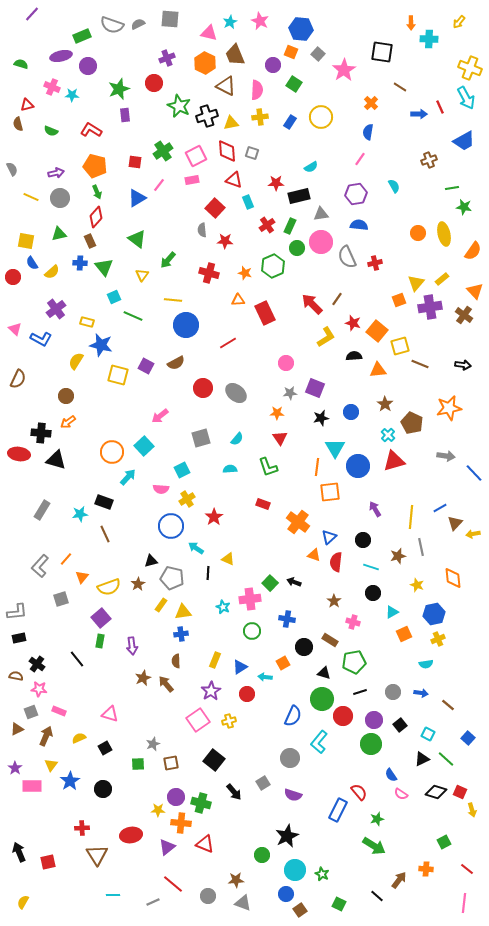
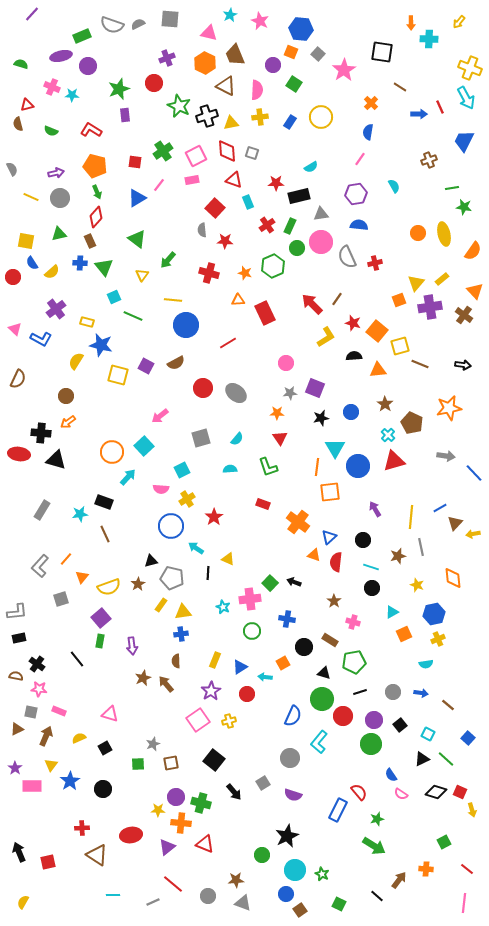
cyan star at (230, 22): moved 7 px up
blue trapezoid at (464, 141): rotated 145 degrees clockwise
black circle at (373, 593): moved 1 px left, 5 px up
gray square at (31, 712): rotated 32 degrees clockwise
brown triangle at (97, 855): rotated 25 degrees counterclockwise
